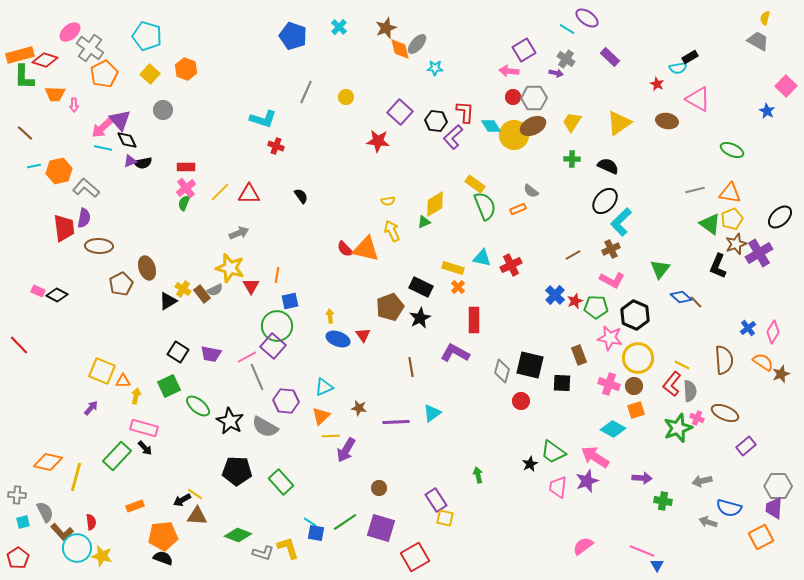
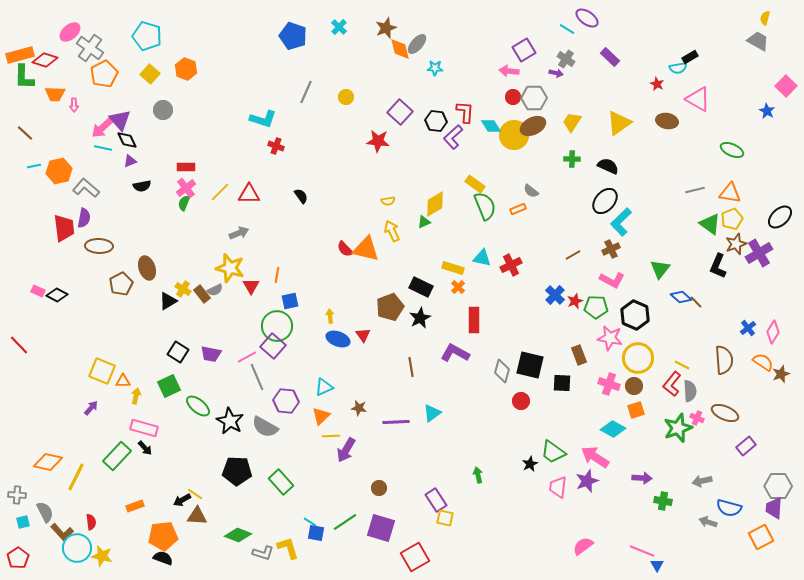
black semicircle at (143, 163): moved 1 px left, 23 px down
yellow line at (76, 477): rotated 12 degrees clockwise
